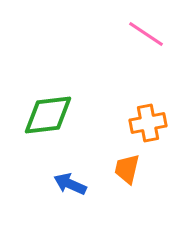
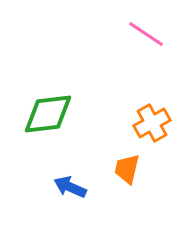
green diamond: moved 1 px up
orange cross: moved 4 px right; rotated 18 degrees counterclockwise
blue arrow: moved 3 px down
